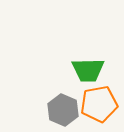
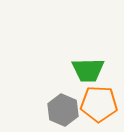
orange pentagon: rotated 12 degrees clockwise
